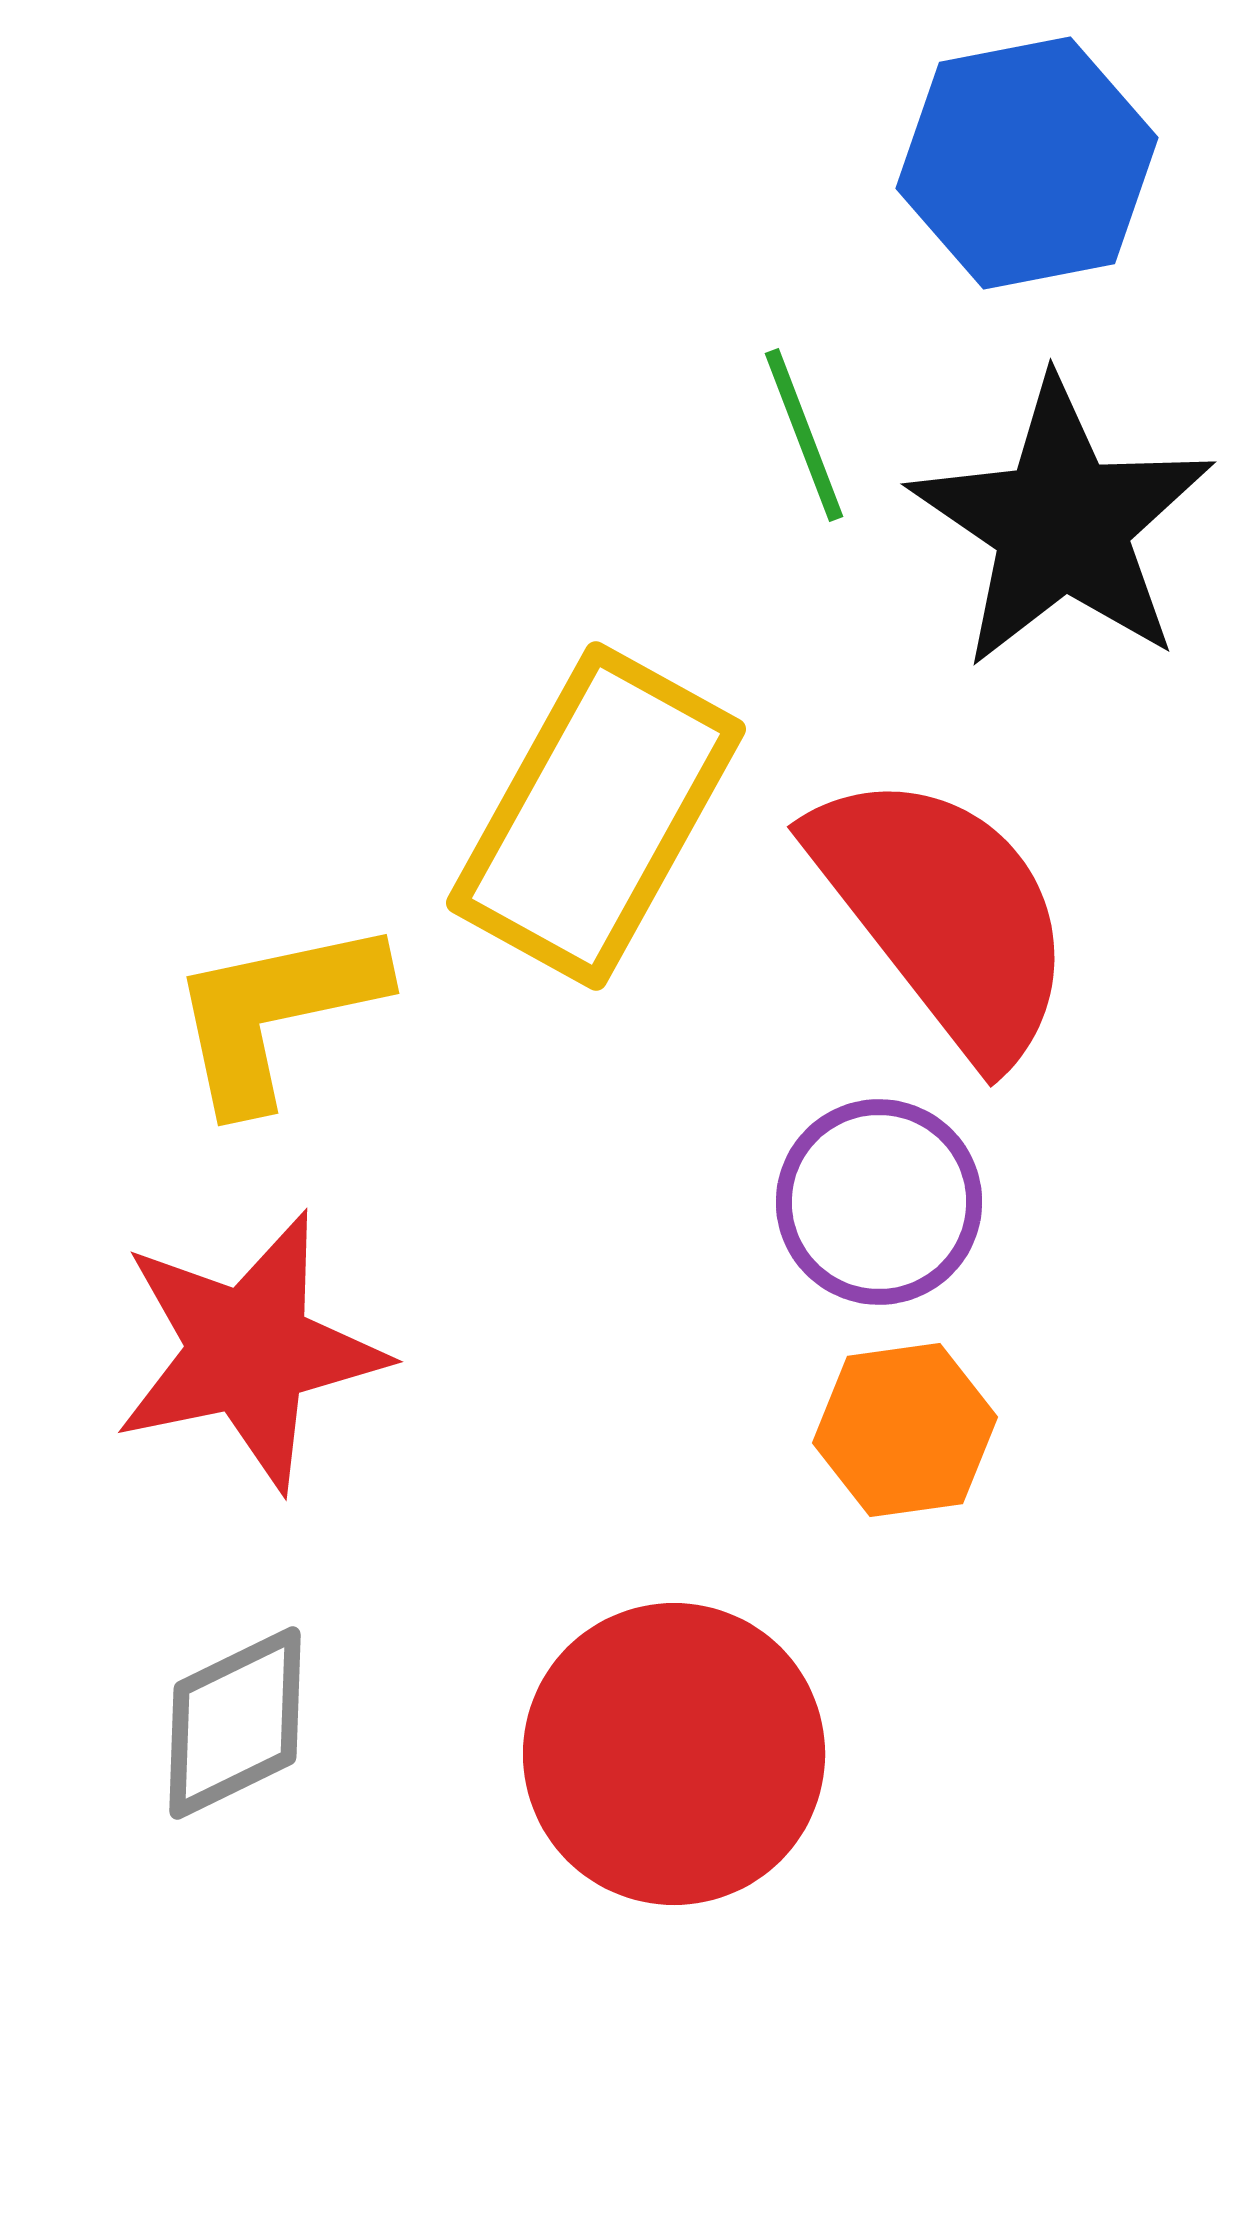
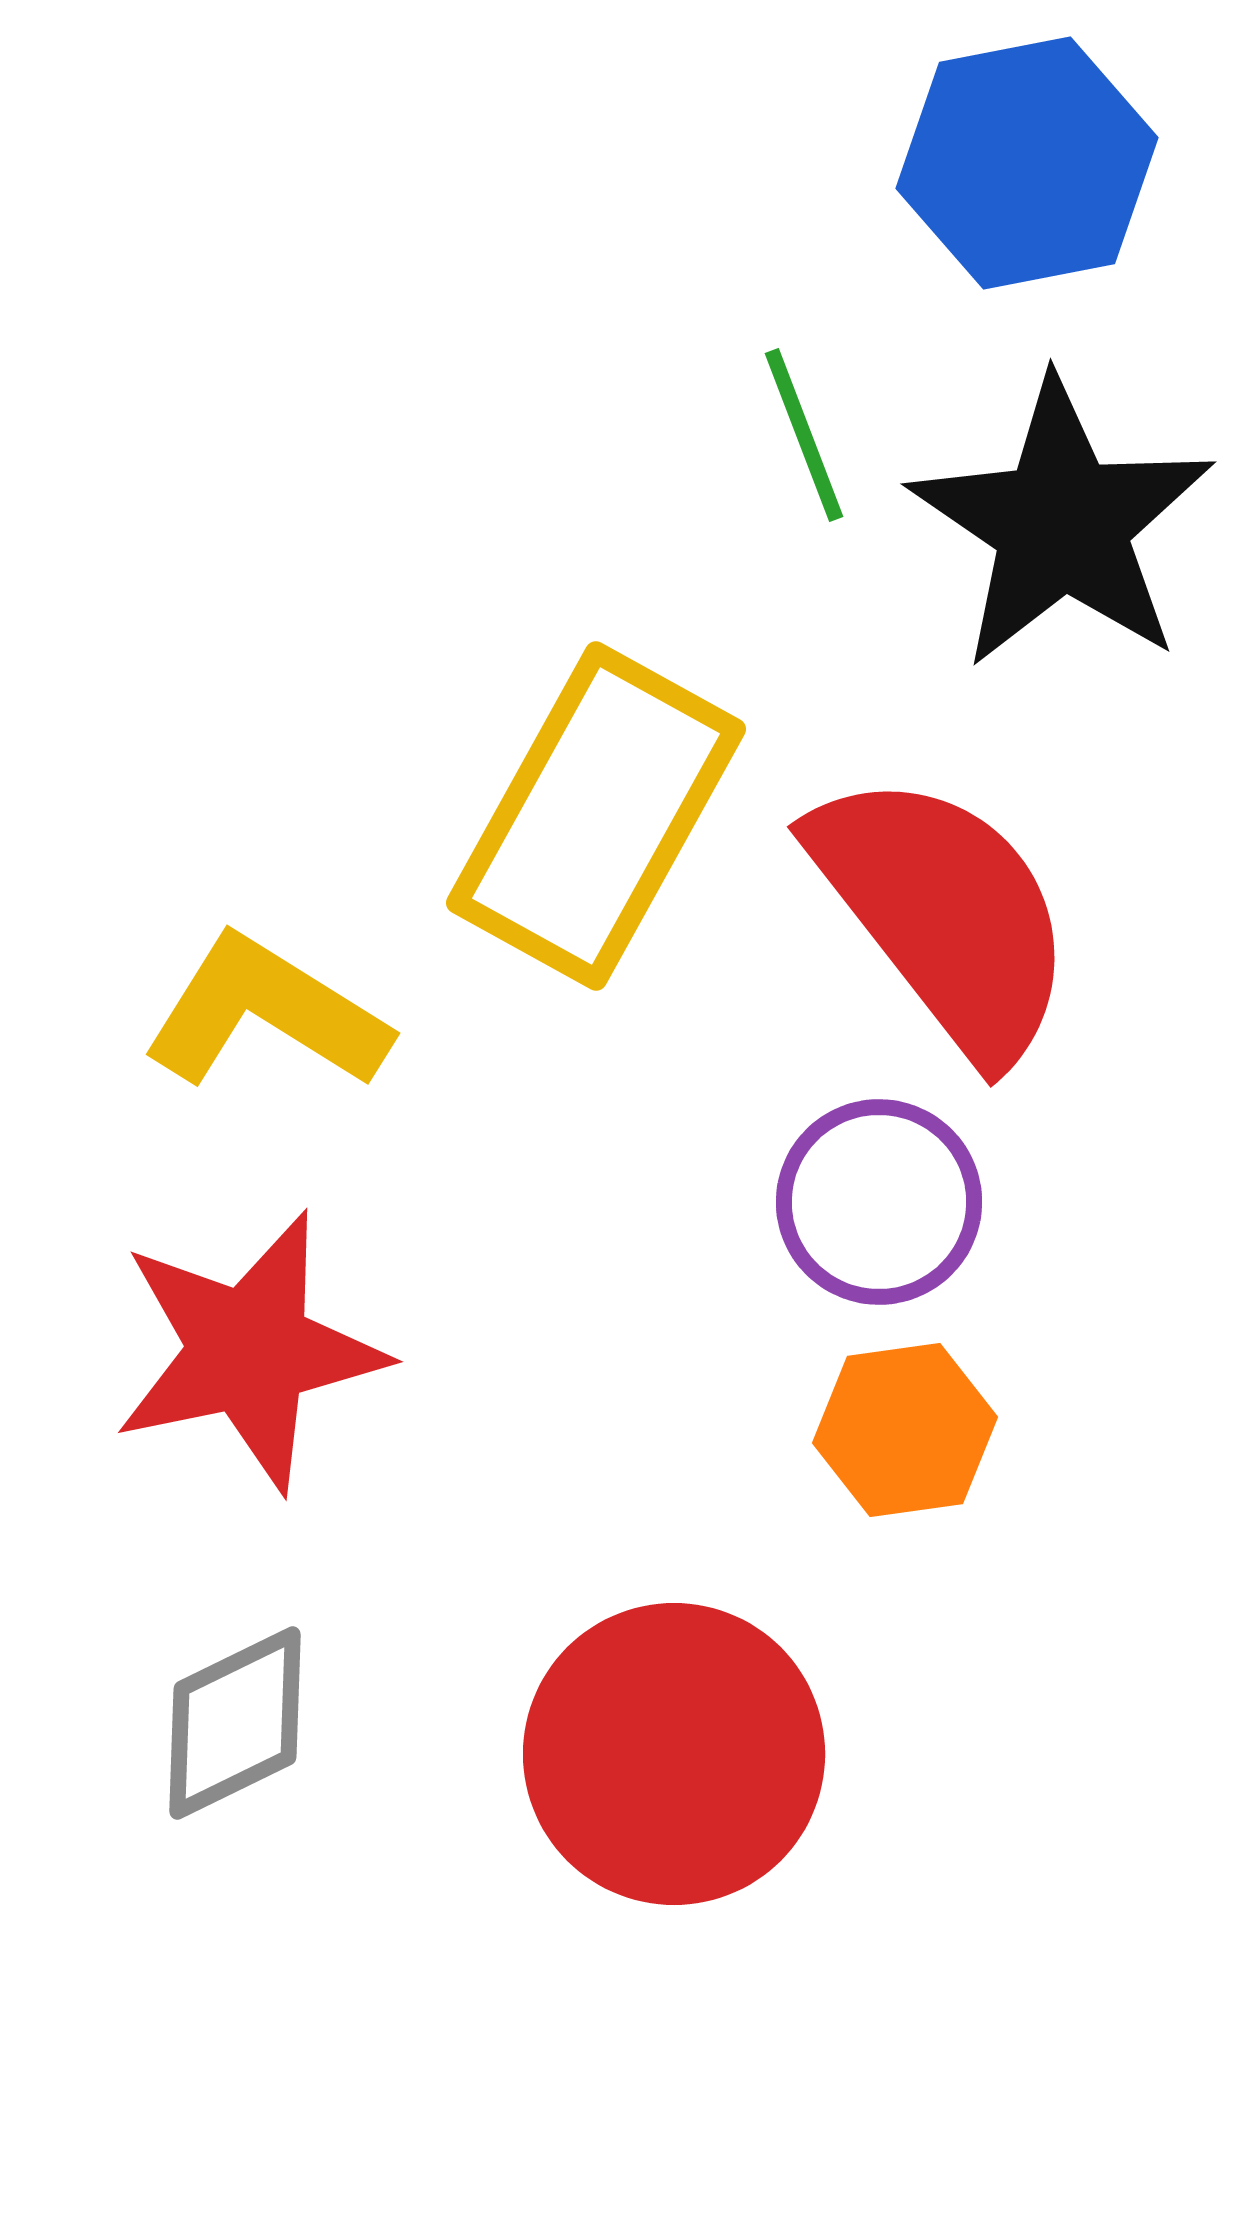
yellow L-shape: moved 10 px left; rotated 44 degrees clockwise
